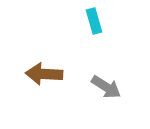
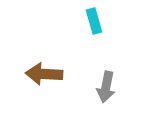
gray arrow: rotated 68 degrees clockwise
